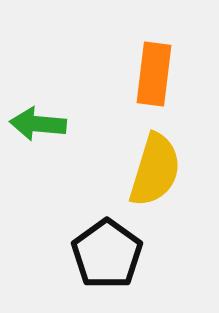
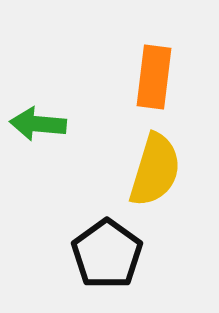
orange rectangle: moved 3 px down
